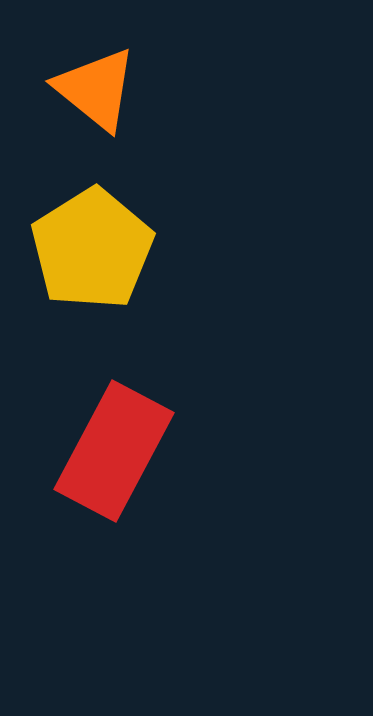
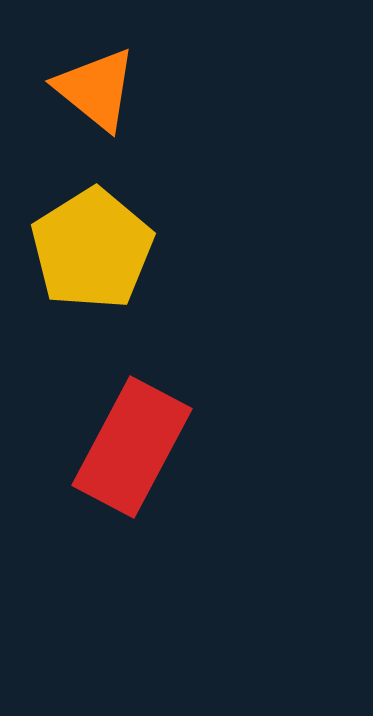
red rectangle: moved 18 px right, 4 px up
